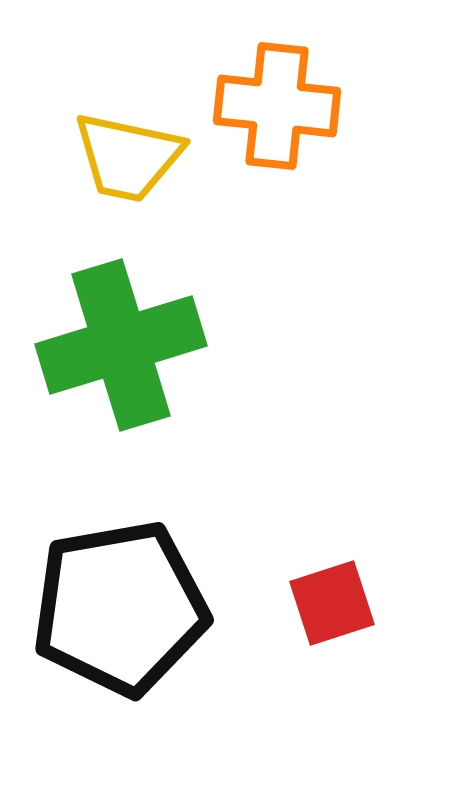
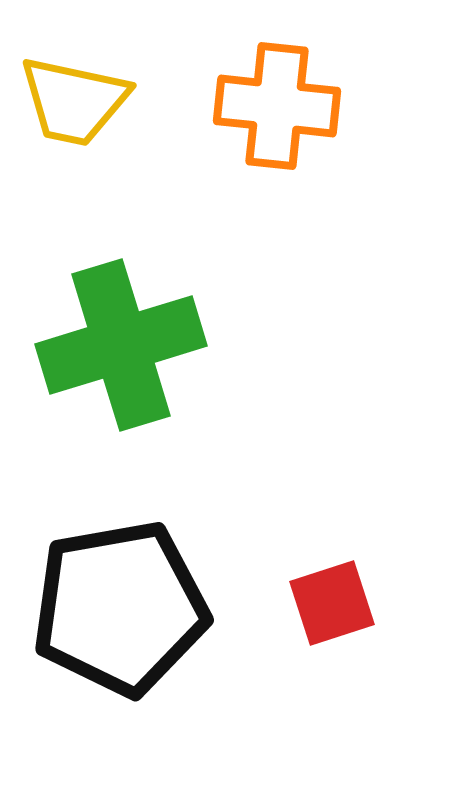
yellow trapezoid: moved 54 px left, 56 px up
